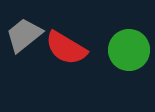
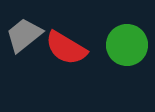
green circle: moved 2 px left, 5 px up
